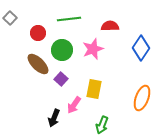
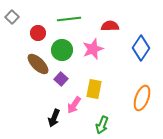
gray square: moved 2 px right, 1 px up
